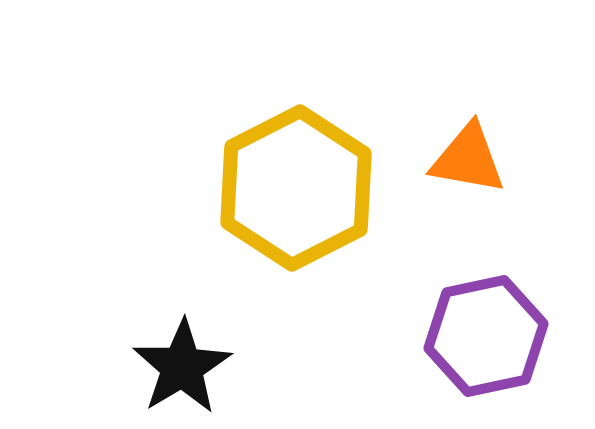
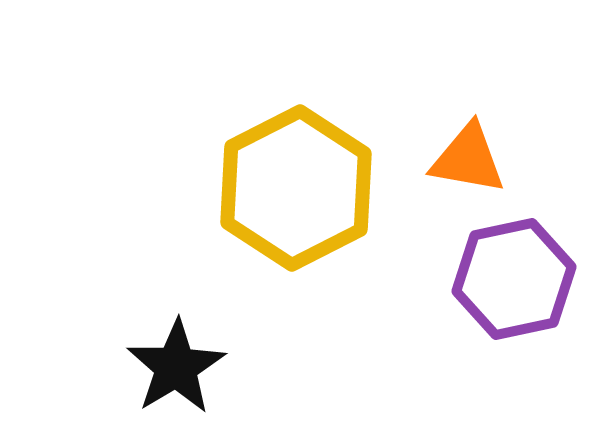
purple hexagon: moved 28 px right, 57 px up
black star: moved 6 px left
